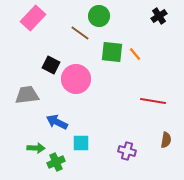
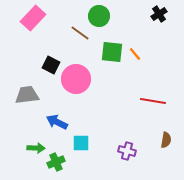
black cross: moved 2 px up
